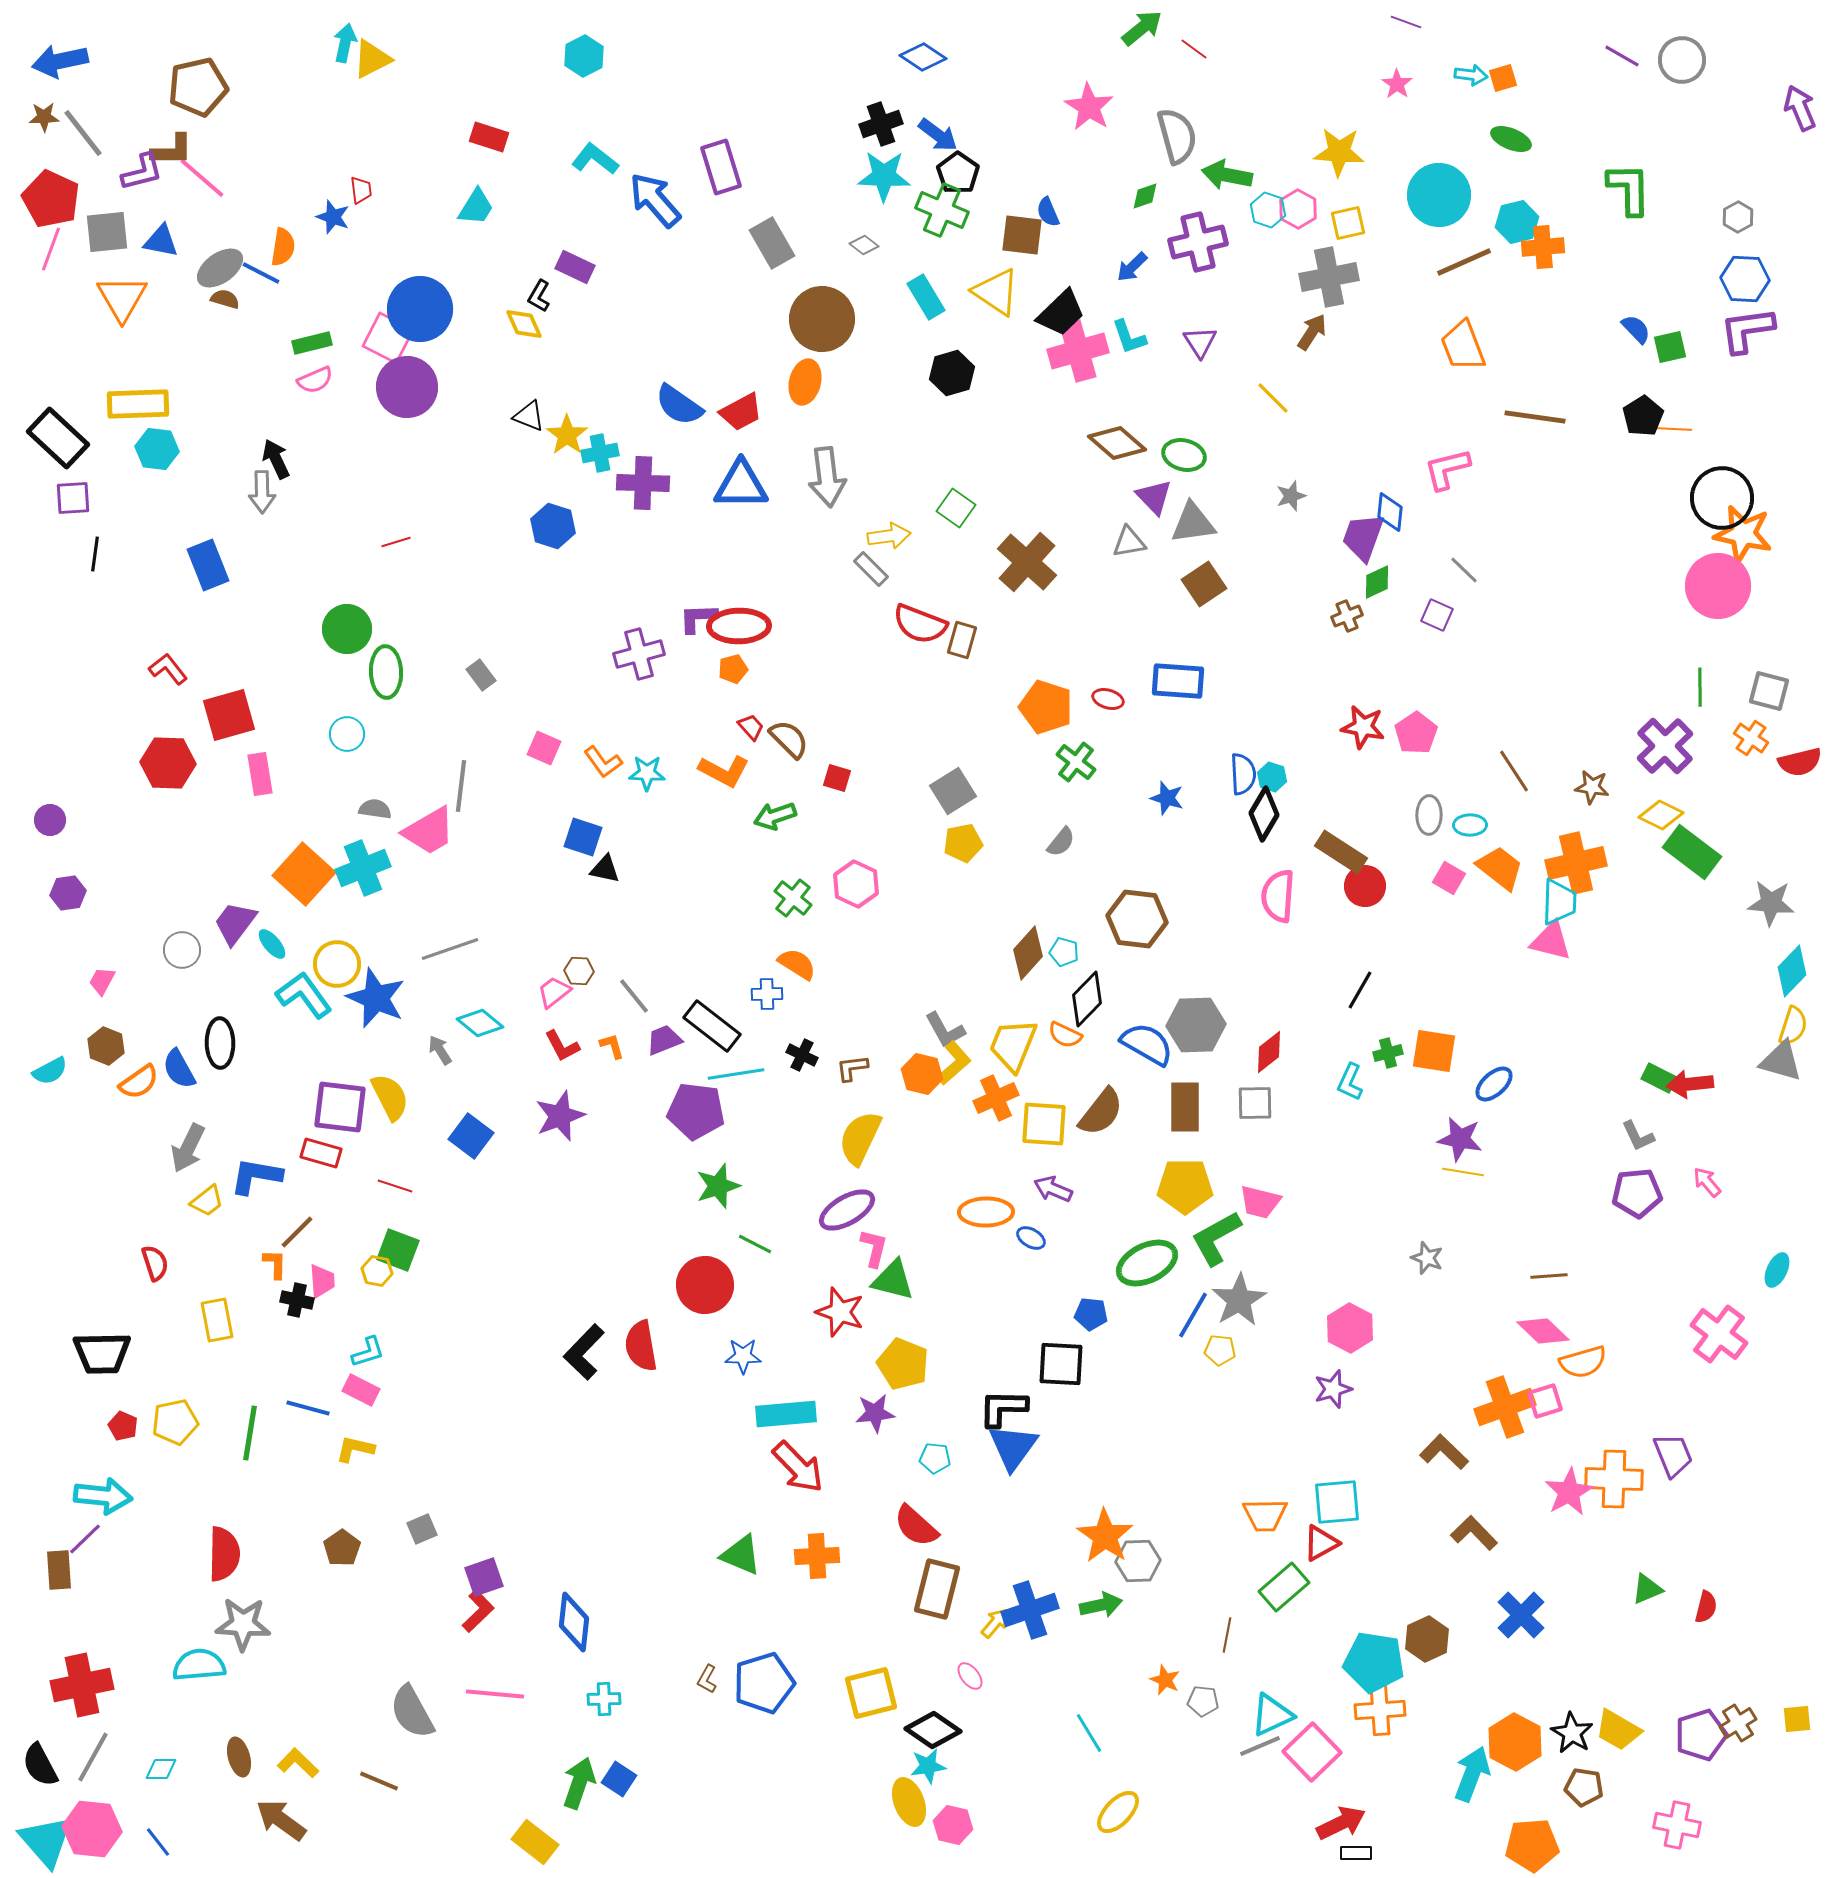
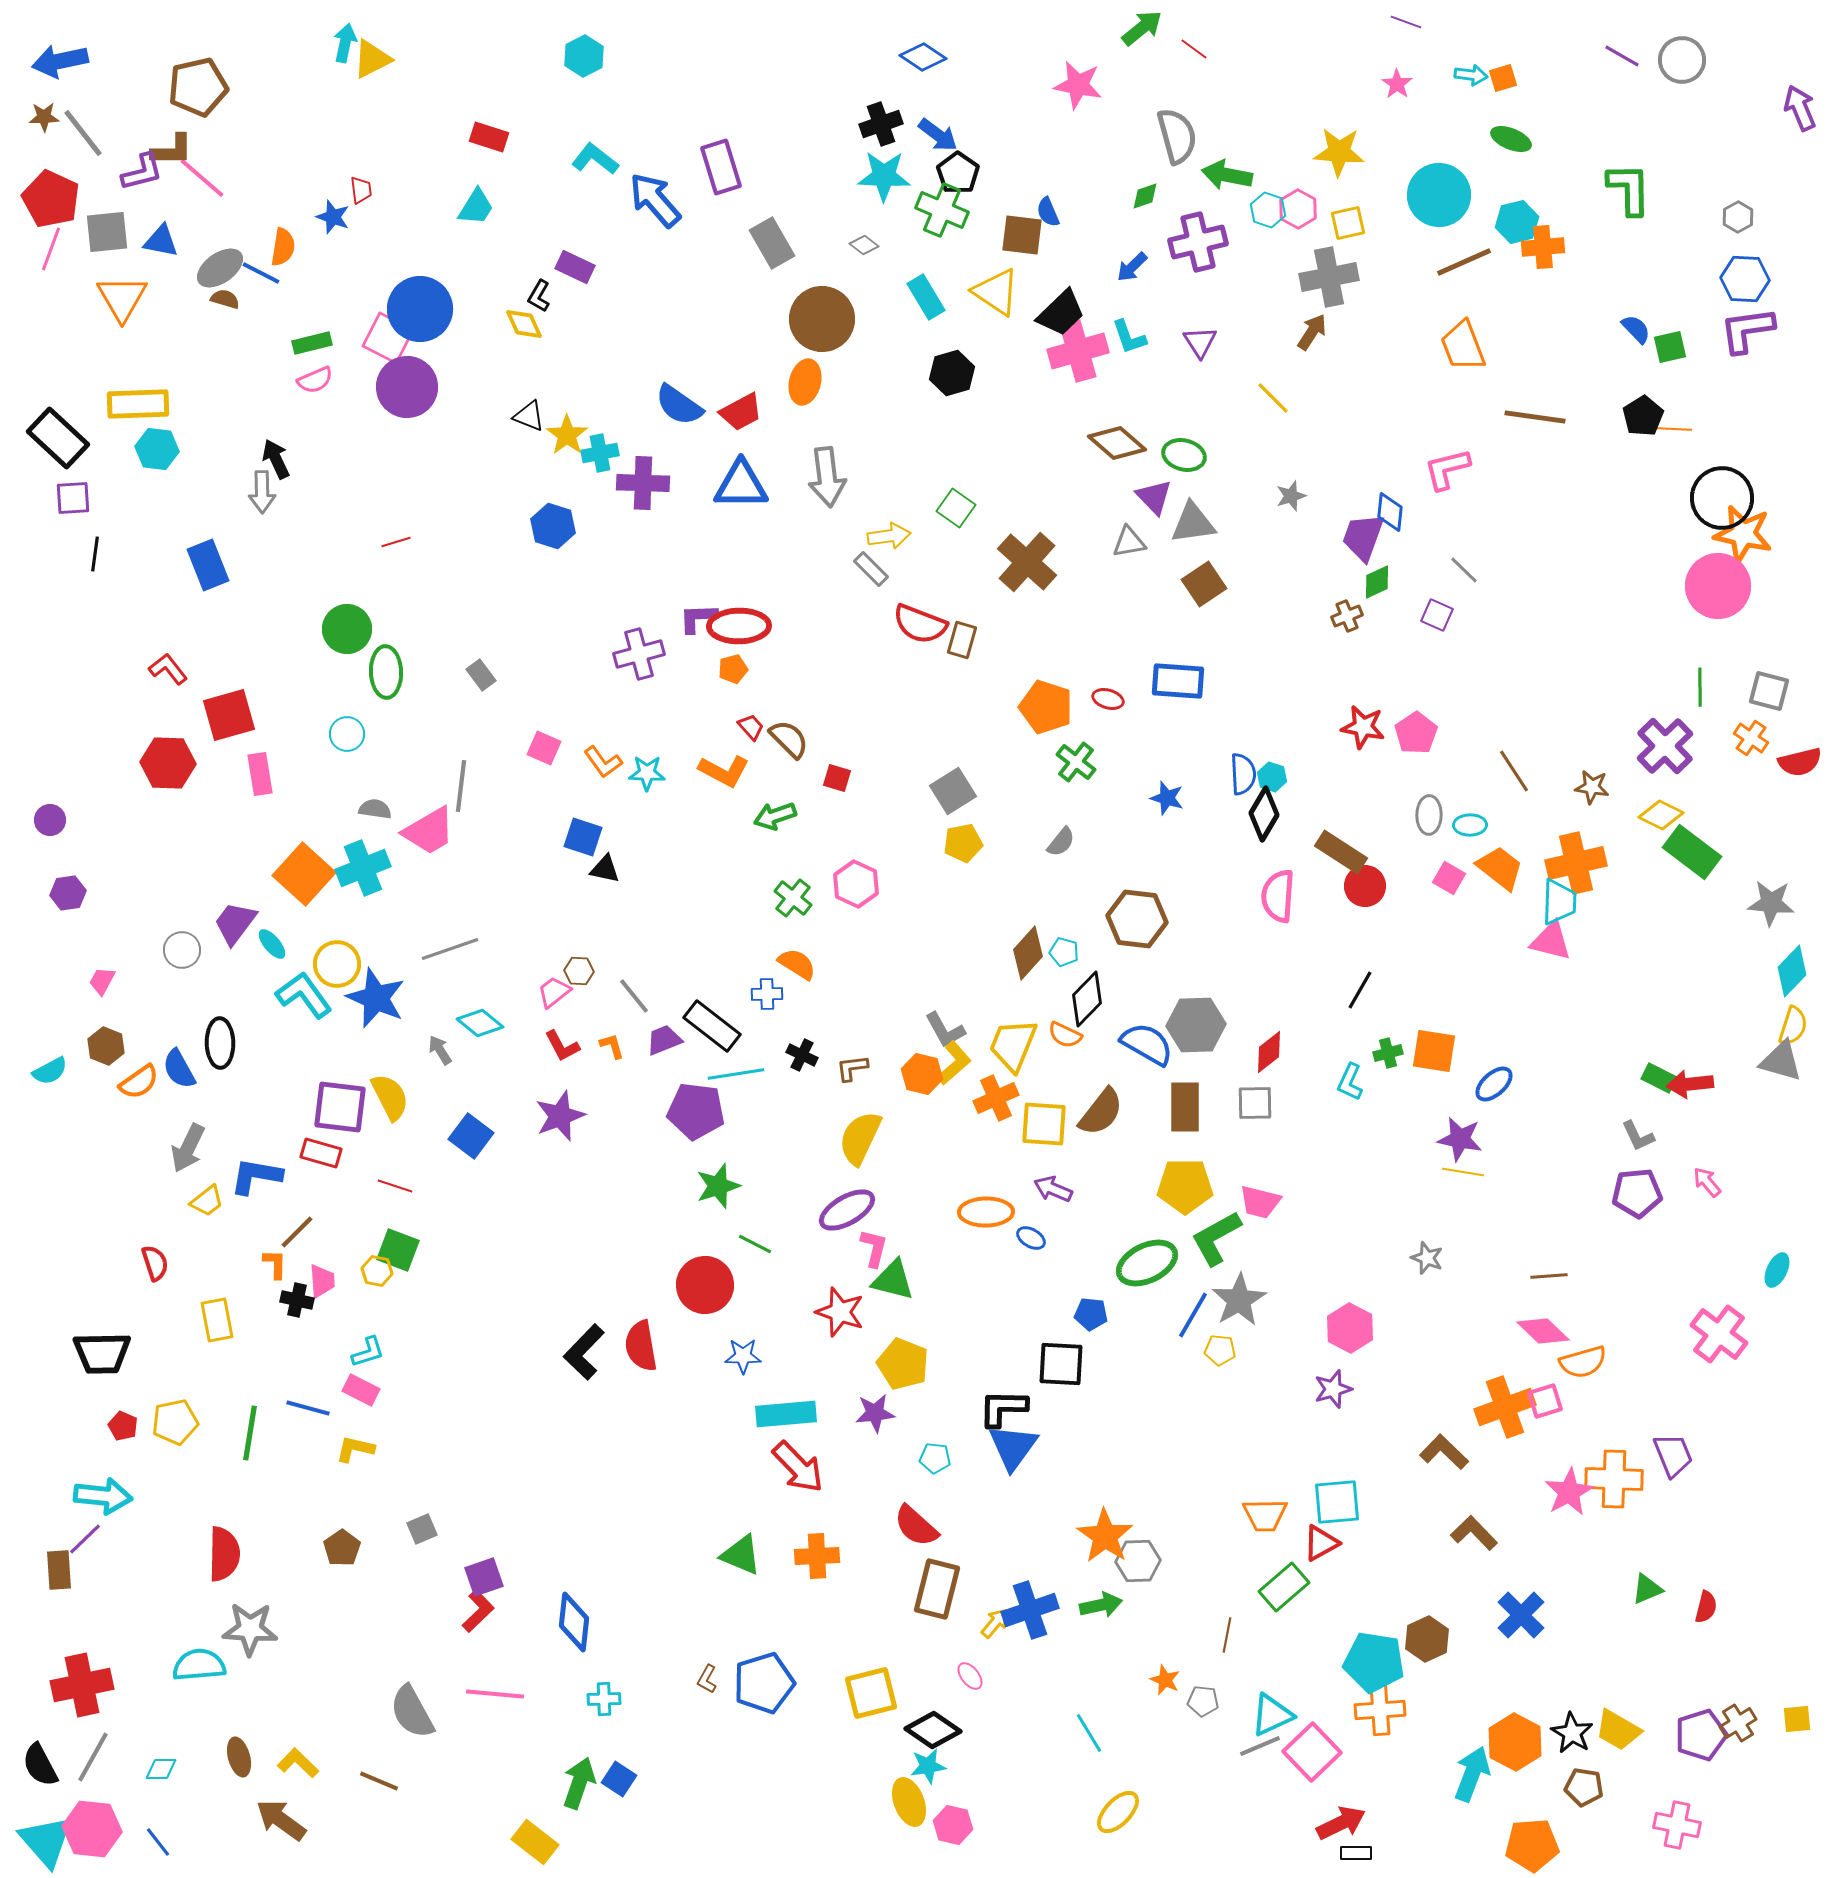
pink star at (1089, 107): moved 11 px left, 22 px up; rotated 21 degrees counterclockwise
gray star at (243, 1624): moved 7 px right, 5 px down
